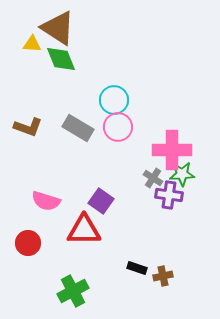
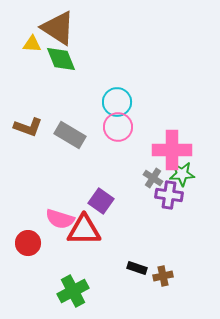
cyan circle: moved 3 px right, 2 px down
gray rectangle: moved 8 px left, 7 px down
pink semicircle: moved 14 px right, 18 px down
